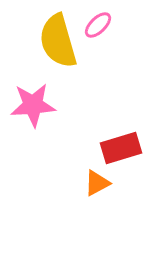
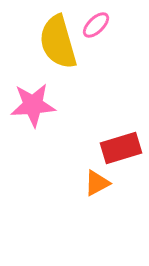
pink ellipse: moved 2 px left
yellow semicircle: moved 1 px down
